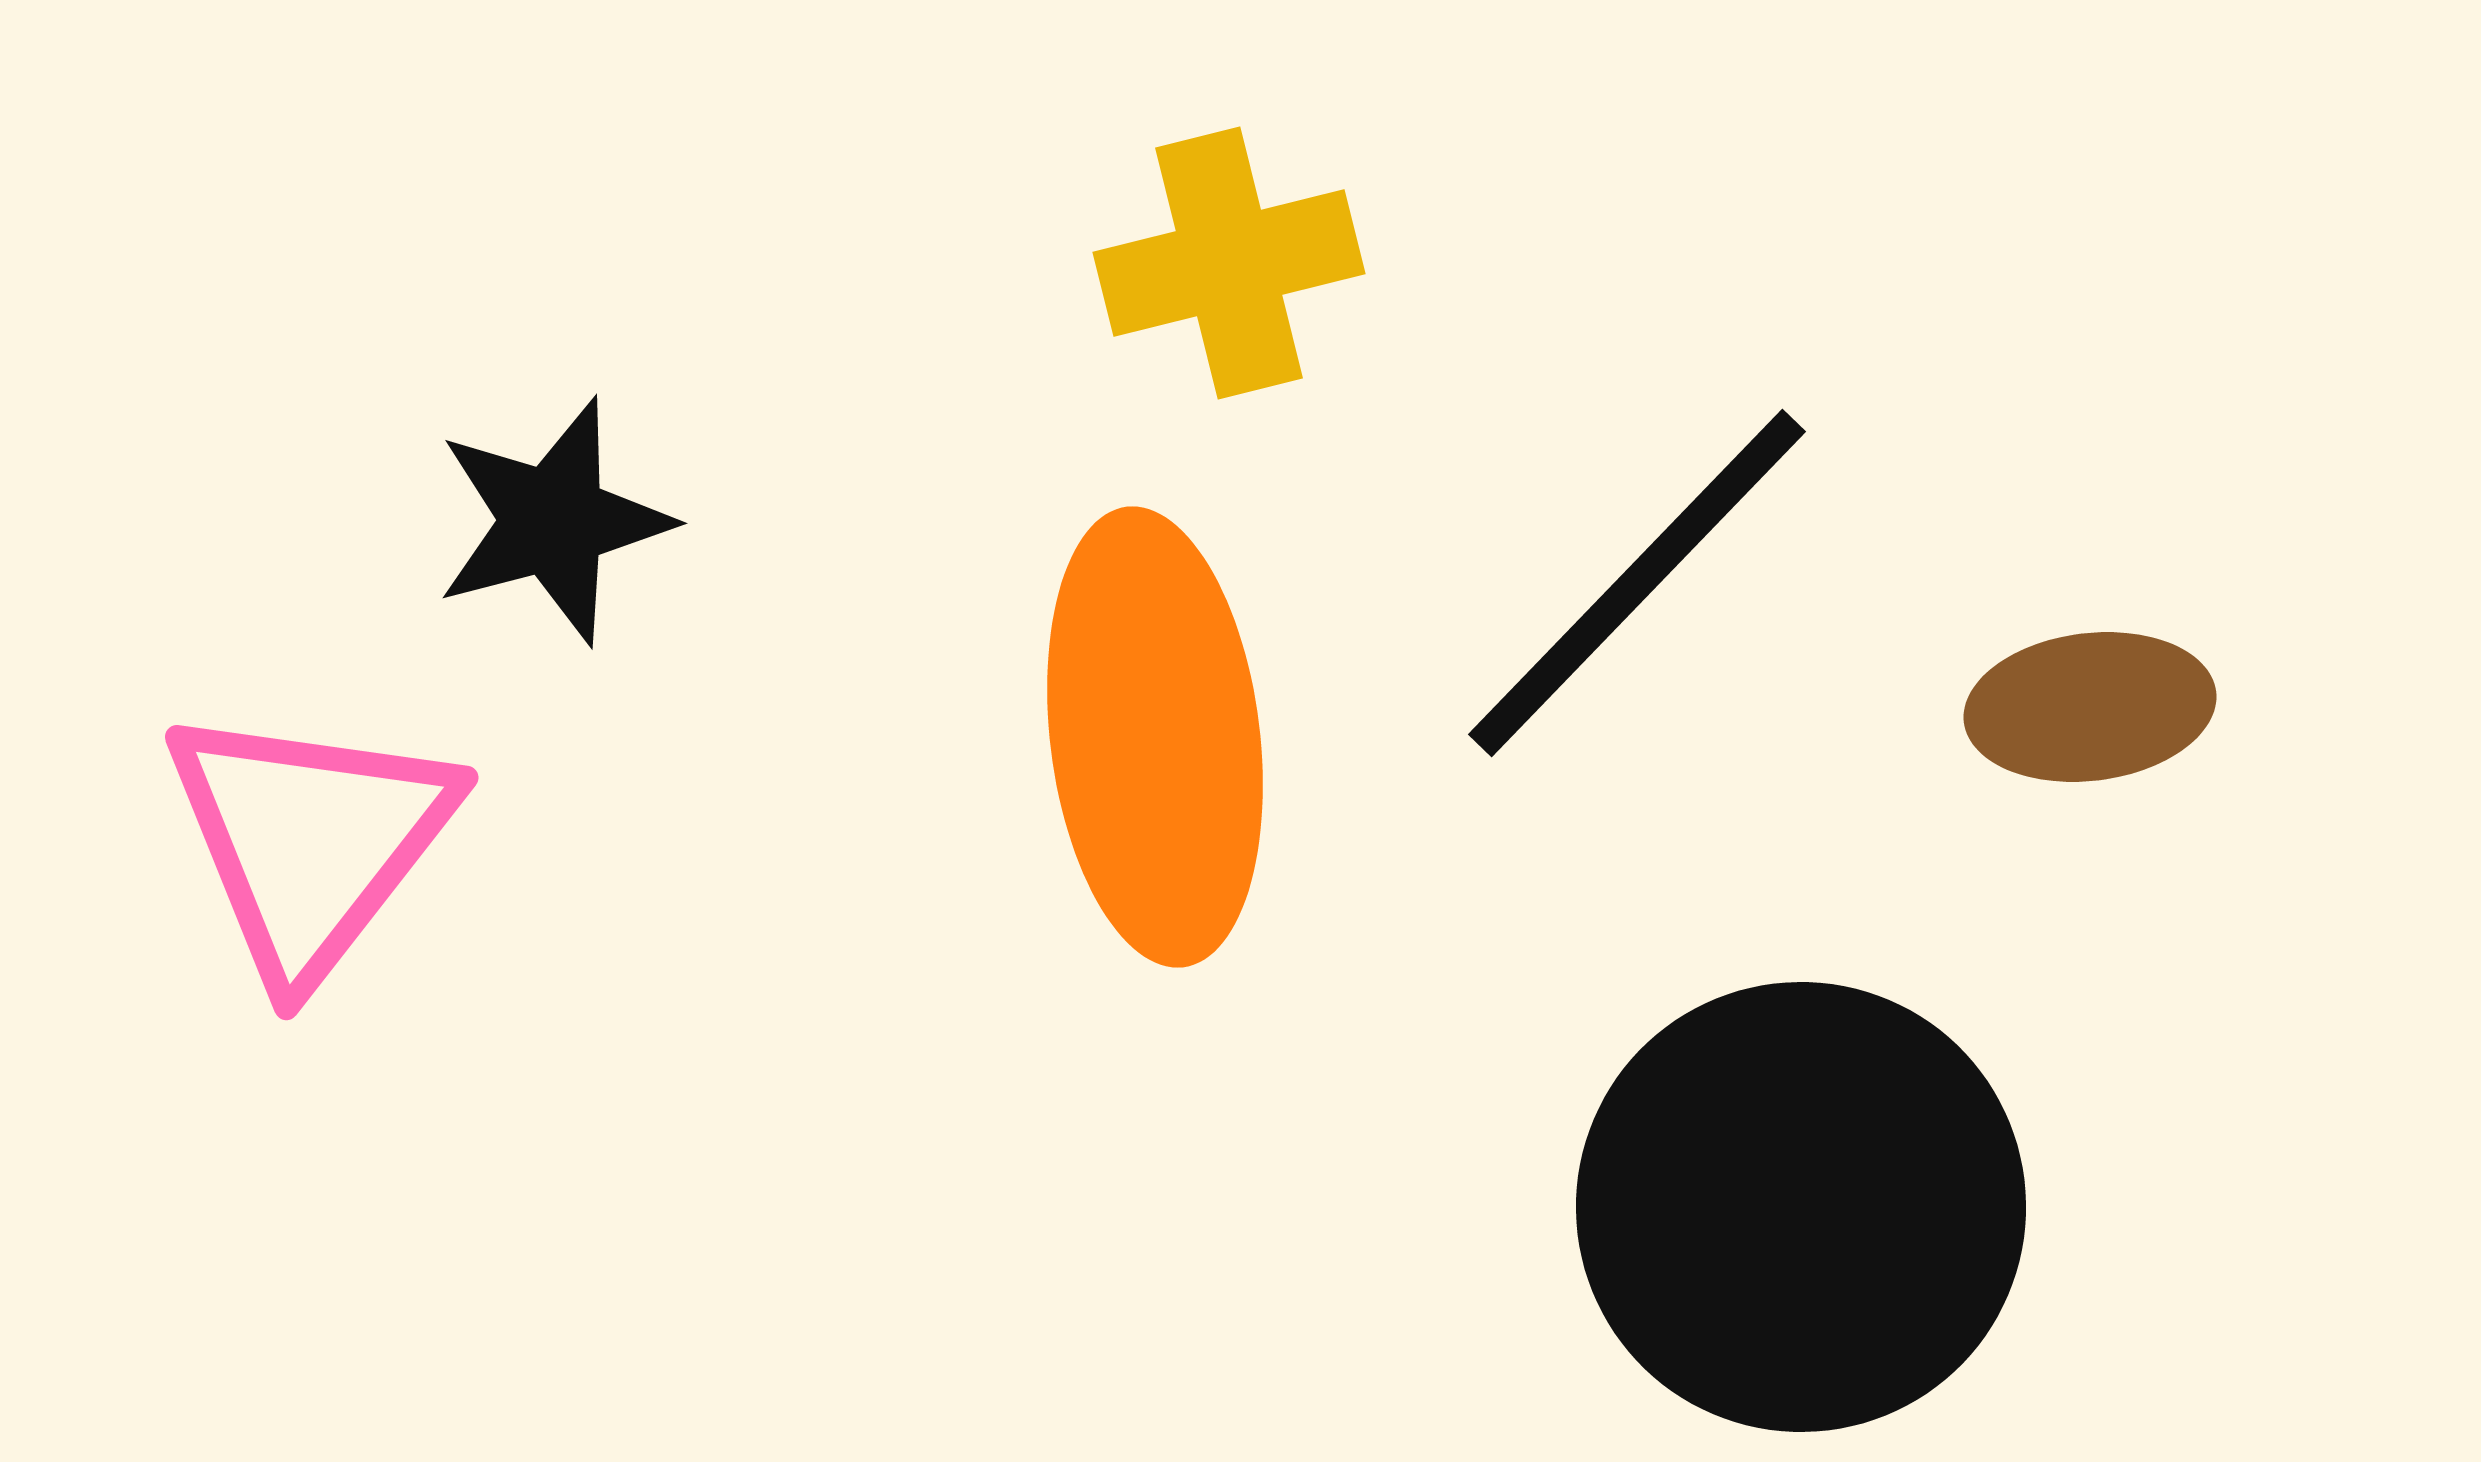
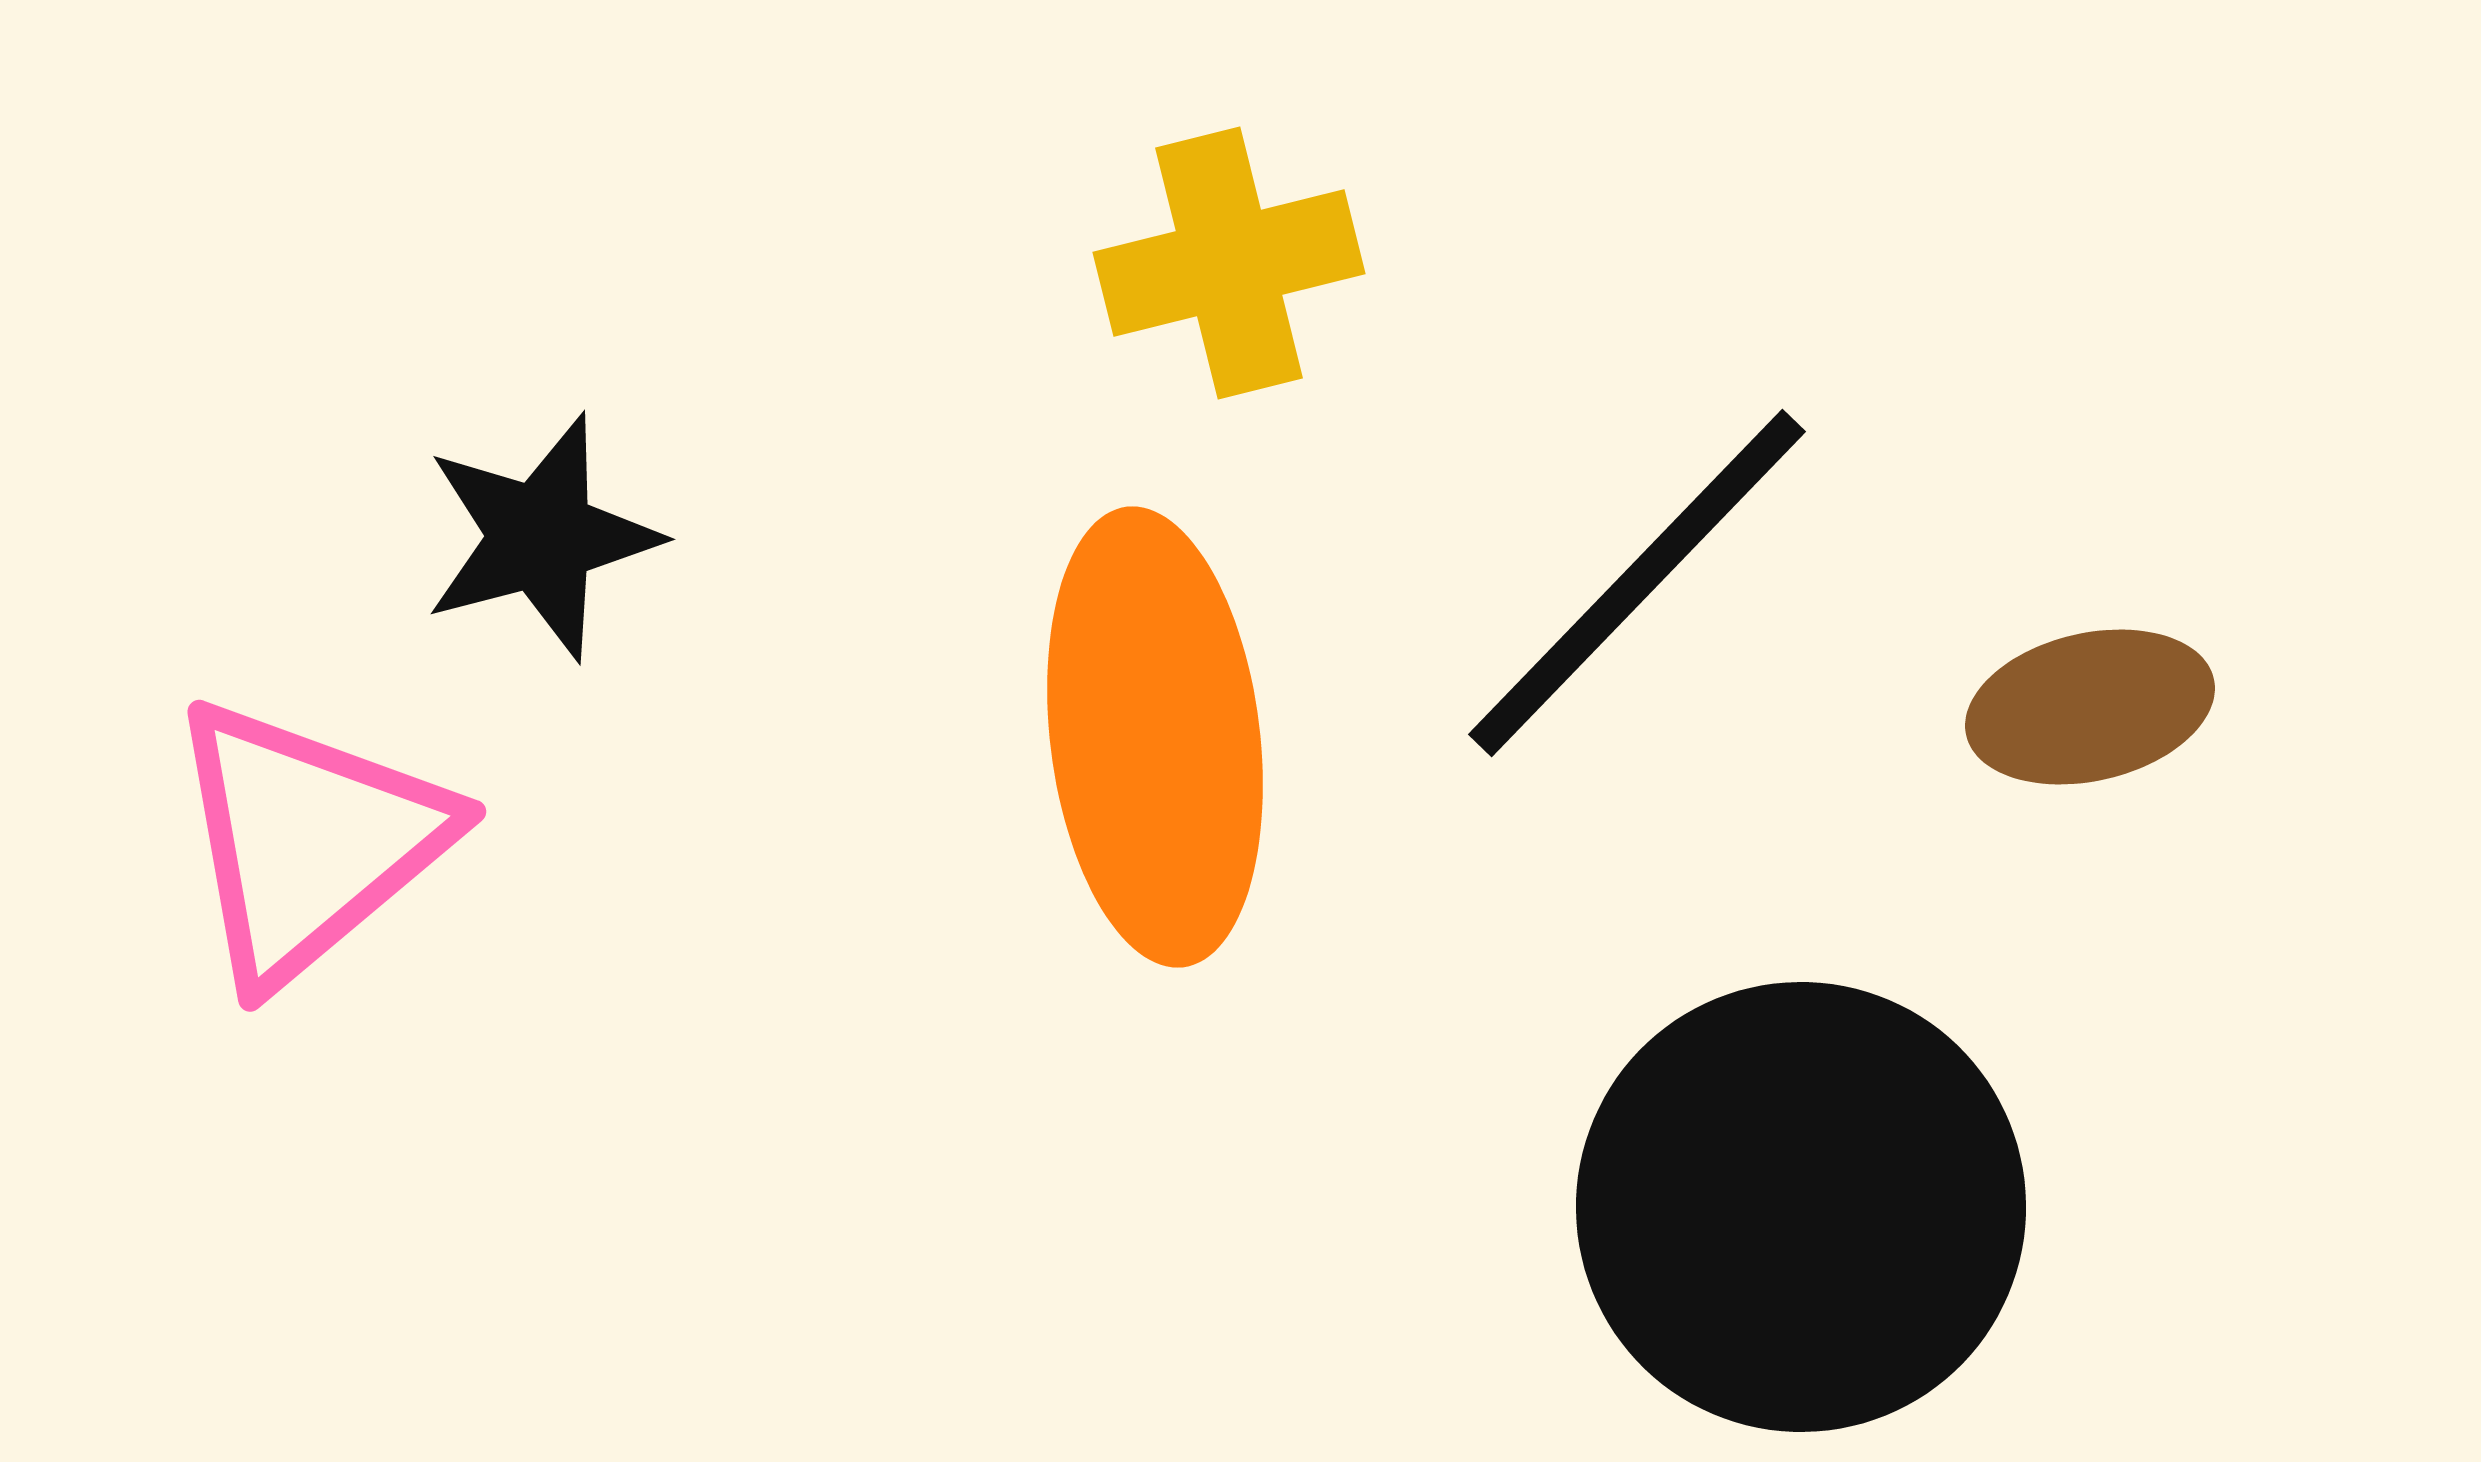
black star: moved 12 px left, 16 px down
brown ellipse: rotated 6 degrees counterclockwise
pink triangle: moved 2 px left; rotated 12 degrees clockwise
